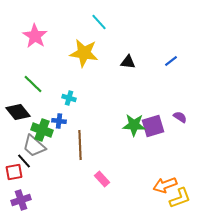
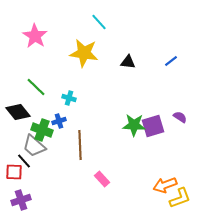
green line: moved 3 px right, 3 px down
blue cross: rotated 24 degrees counterclockwise
red square: rotated 12 degrees clockwise
